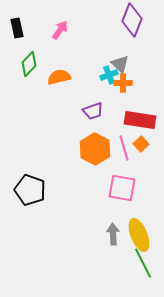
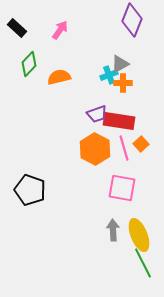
black rectangle: rotated 36 degrees counterclockwise
gray triangle: rotated 48 degrees clockwise
purple trapezoid: moved 4 px right, 3 px down
red rectangle: moved 21 px left, 1 px down
gray arrow: moved 4 px up
